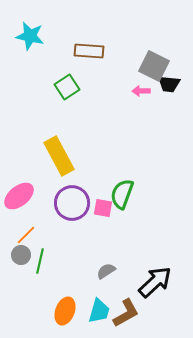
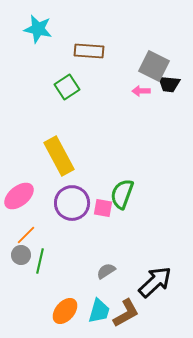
cyan star: moved 8 px right, 7 px up
orange ellipse: rotated 20 degrees clockwise
